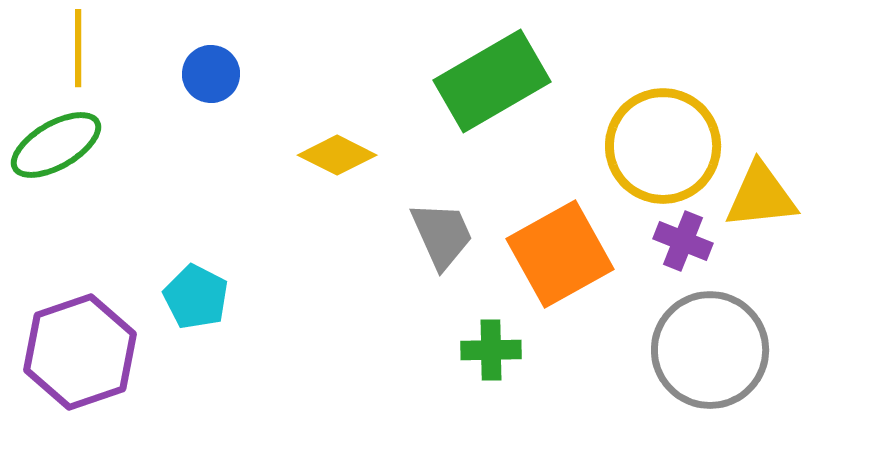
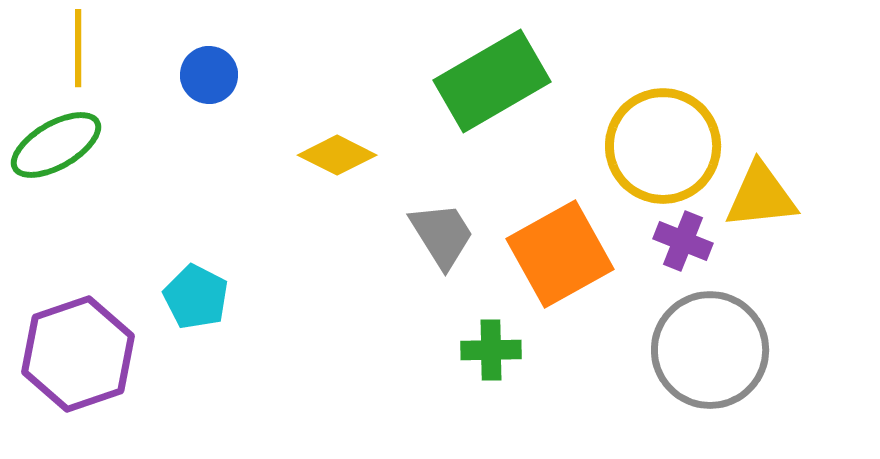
blue circle: moved 2 px left, 1 px down
gray trapezoid: rotated 8 degrees counterclockwise
purple hexagon: moved 2 px left, 2 px down
